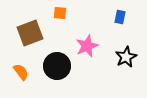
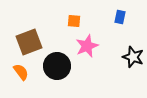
orange square: moved 14 px right, 8 px down
brown square: moved 1 px left, 9 px down
black star: moved 7 px right; rotated 25 degrees counterclockwise
